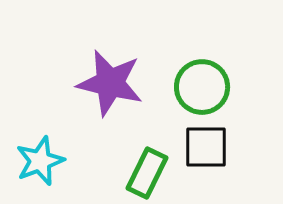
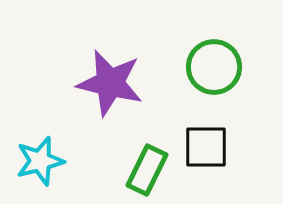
green circle: moved 12 px right, 20 px up
cyan star: rotated 6 degrees clockwise
green rectangle: moved 3 px up
